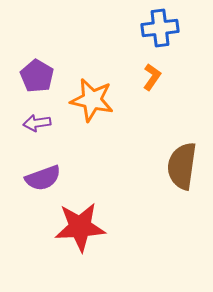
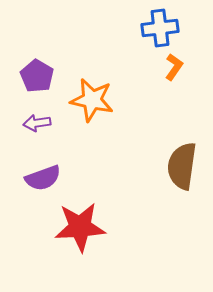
orange L-shape: moved 22 px right, 10 px up
